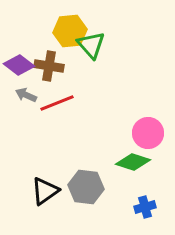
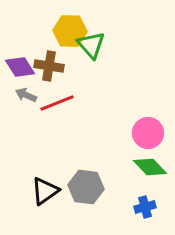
yellow hexagon: rotated 8 degrees clockwise
purple diamond: moved 1 px right, 2 px down; rotated 20 degrees clockwise
green diamond: moved 17 px right, 5 px down; rotated 28 degrees clockwise
